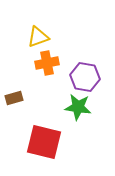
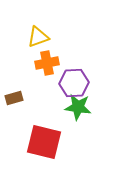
purple hexagon: moved 11 px left, 6 px down; rotated 12 degrees counterclockwise
